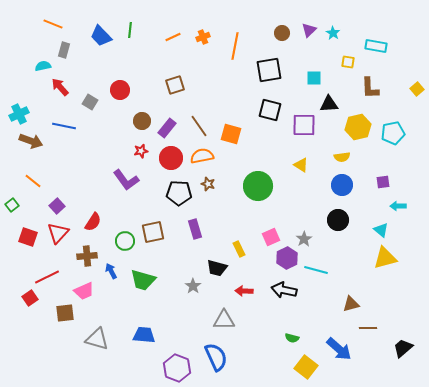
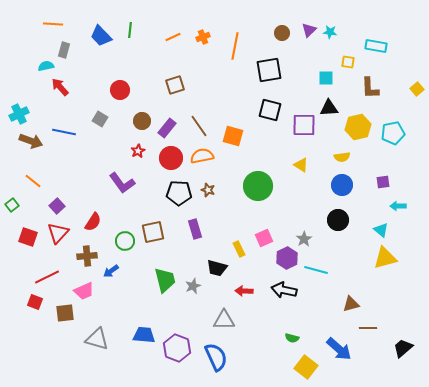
orange line at (53, 24): rotated 18 degrees counterclockwise
cyan star at (333, 33): moved 3 px left, 1 px up; rotated 24 degrees counterclockwise
cyan semicircle at (43, 66): moved 3 px right
cyan square at (314, 78): moved 12 px right
gray square at (90, 102): moved 10 px right, 17 px down
black triangle at (329, 104): moved 4 px down
blue line at (64, 126): moved 6 px down
orange square at (231, 134): moved 2 px right, 2 px down
red star at (141, 151): moved 3 px left; rotated 16 degrees counterclockwise
purple L-shape at (126, 180): moved 4 px left, 3 px down
brown star at (208, 184): moved 6 px down
pink square at (271, 237): moved 7 px left, 1 px down
blue arrow at (111, 271): rotated 98 degrees counterclockwise
green trapezoid at (143, 280): moved 22 px right; rotated 120 degrees counterclockwise
gray star at (193, 286): rotated 14 degrees clockwise
red square at (30, 298): moved 5 px right, 4 px down; rotated 35 degrees counterclockwise
purple hexagon at (177, 368): moved 20 px up
